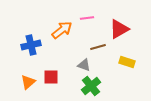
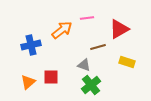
green cross: moved 1 px up
